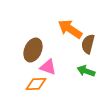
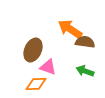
brown semicircle: moved 3 px left, 2 px up; rotated 84 degrees clockwise
green arrow: moved 1 px left
